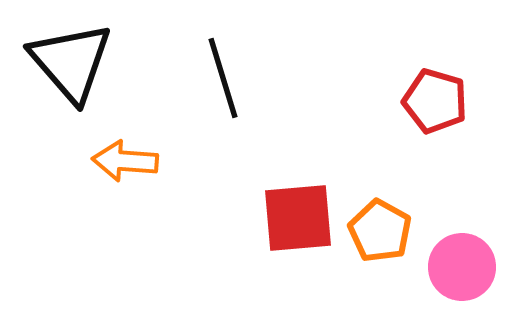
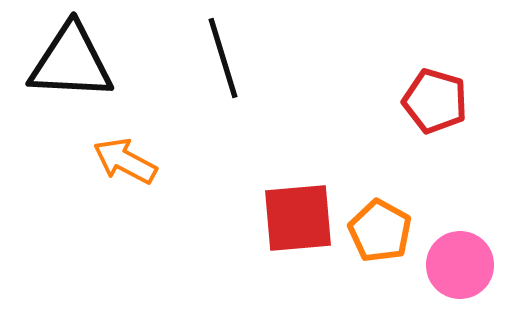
black triangle: rotated 46 degrees counterclockwise
black line: moved 20 px up
orange arrow: rotated 24 degrees clockwise
pink circle: moved 2 px left, 2 px up
